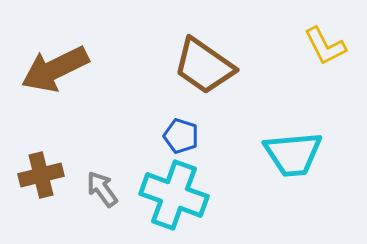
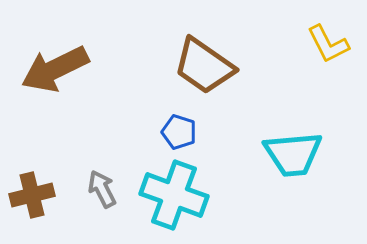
yellow L-shape: moved 3 px right, 2 px up
blue pentagon: moved 2 px left, 4 px up
brown cross: moved 9 px left, 20 px down
gray arrow: rotated 9 degrees clockwise
